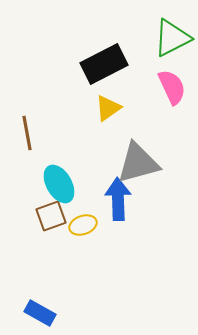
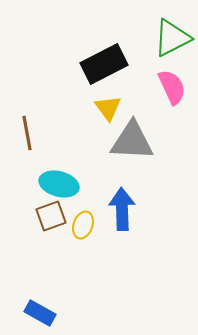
yellow triangle: rotated 32 degrees counterclockwise
gray triangle: moved 6 px left, 22 px up; rotated 18 degrees clockwise
cyan ellipse: rotated 45 degrees counterclockwise
blue arrow: moved 4 px right, 10 px down
yellow ellipse: rotated 52 degrees counterclockwise
